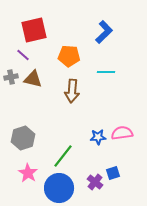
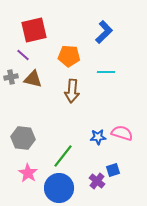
pink semicircle: rotated 25 degrees clockwise
gray hexagon: rotated 25 degrees clockwise
blue square: moved 3 px up
purple cross: moved 2 px right, 1 px up
